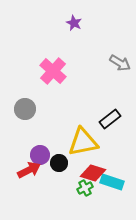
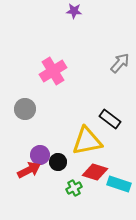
purple star: moved 12 px up; rotated 21 degrees counterclockwise
gray arrow: rotated 80 degrees counterclockwise
pink cross: rotated 16 degrees clockwise
black rectangle: rotated 75 degrees clockwise
yellow triangle: moved 4 px right, 1 px up
black circle: moved 1 px left, 1 px up
red diamond: moved 2 px right, 1 px up
cyan rectangle: moved 7 px right, 2 px down
green cross: moved 11 px left
